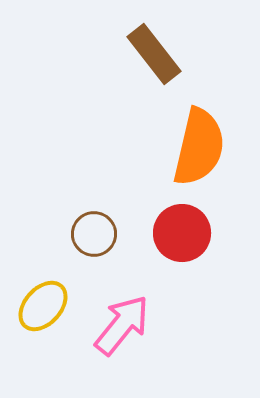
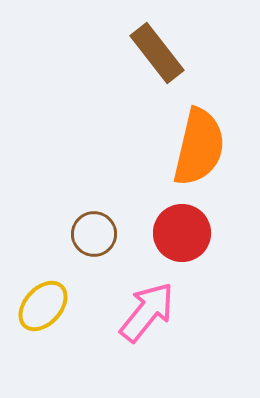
brown rectangle: moved 3 px right, 1 px up
pink arrow: moved 25 px right, 13 px up
